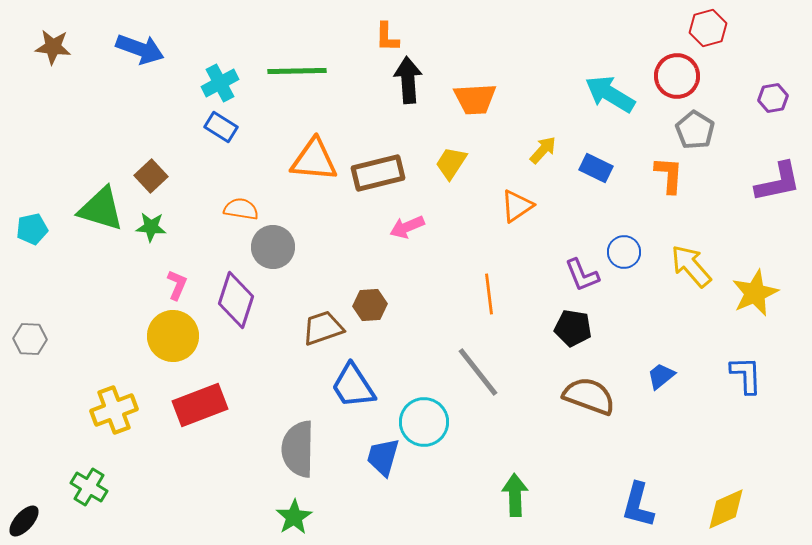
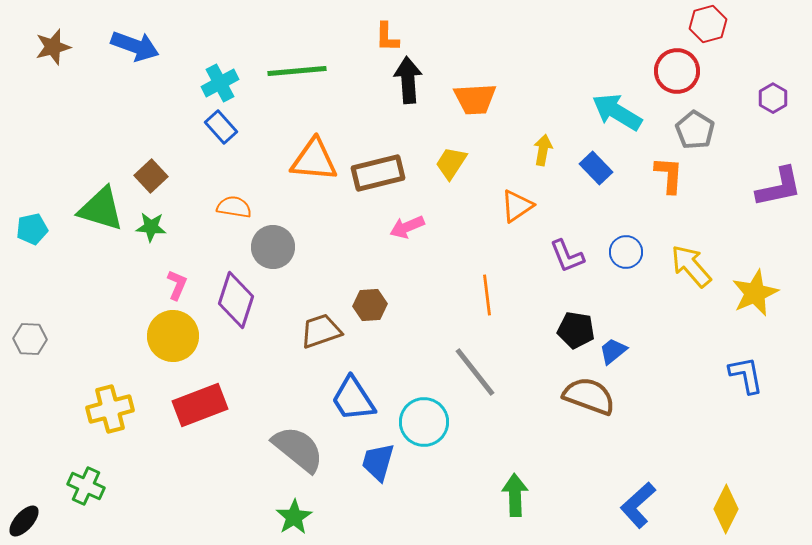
red hexagon at (708, 28): moved 4 px up
brown star at (53, 47): rotated 21 degrees counterclockwise
blue arrow at (140, 49): moved 5 px left, 3 px up
green line at (297, 71): rotated 4 degrees counterclockwise
red circle at (677, 76): moved 5 px up
cyan arrow at (610, 94): moved 7 px right, 18 px down
purple hexagon at (773, 98): rotated 20 degrees counterclockwise
blue rectangle at (221, 127): rotated 16 degrees clockwise
yellow arrow at (543, 150): rotated 32 degrees counterclockwise
blue rectangle at (596, 168): rotated 20 degrees clockwise
purple L-shape at (778, 182): moved 1 px right, 5 px down
orange semicircle at (241, 209): moved 7 px left, 2 px up
blue circle at (624, 252): moved 2 px right
purple L-shape at (582, 275): moved 15 px left, 19 px up
orange line at (489, 294): moved 2 px left, 1 px down
brown trapezoid at (323, 328): moved 2 px left, 3 px down
black pentagon at (573, 328): moved 3 px right, 2 px down
gray line at (478, 372): moved 3 px left
blue L-shape at (746, 375): rotated 9 degrees counterclockwise
blue trapezoid at (661, 376): moved 48 px left, 25 px up
blue trapezoid at (353, 386): moved 13 px down
yellow cross at (114, 410): moved 4 px left, 1 px up; rotated 6 degrees clockwise
gray semicircle at (298, 449): rotated 128 degrees clockwise
blue trapezoid at (383, 457): moved 5 px left, 5 px down
green cross at (89, 487): moved 3 px left, 1 px up; rotated 6 degrees counterclockwise
blue L-shape at (638, 505): rotated 33 degrees clockwise
yellow diamond at (726, 509): rotated 39 degrees counterclockwise
